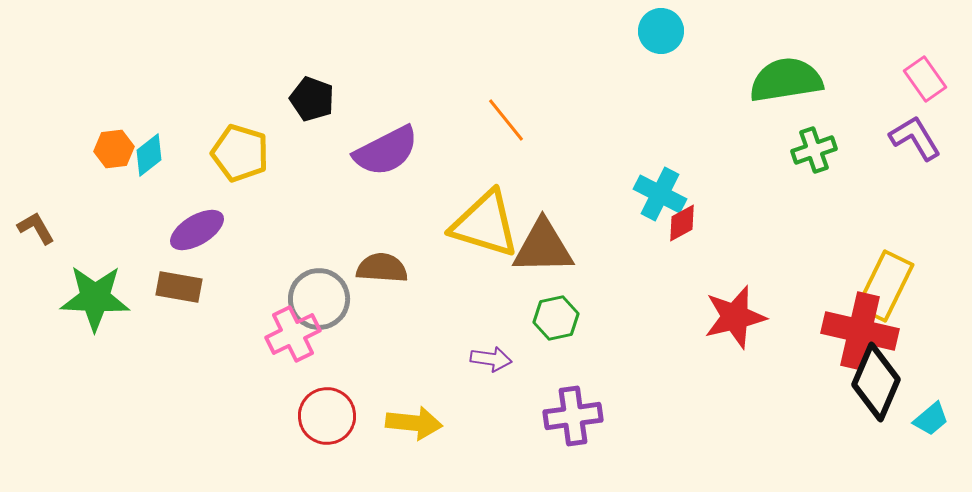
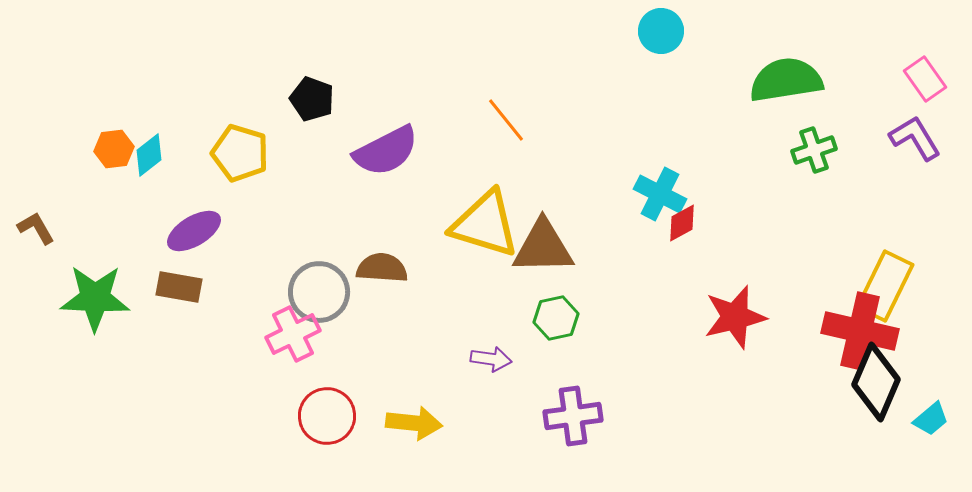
purple ellipse: moved 3 px left, 1 px down
gray circle: moved 7 px up
